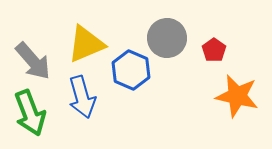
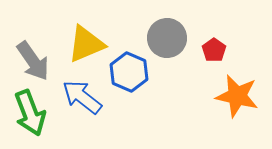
gray arrow: rotated 6 degrees clockwise
blue hexagon: moved 2 px left, 2 px down
blue arrow: rotated 144 degrees clockwise
